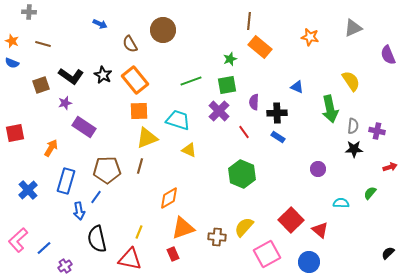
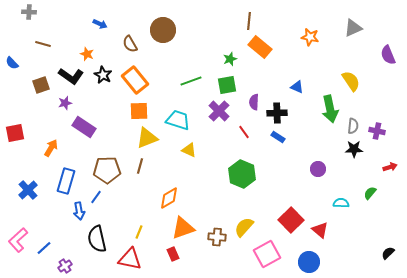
orange star at (12, 41): moved 75 px right, 13 px down
blue semicircle at (12, 63): rotated 24 degrees clockwise
